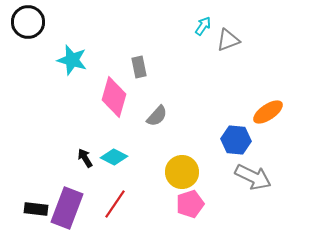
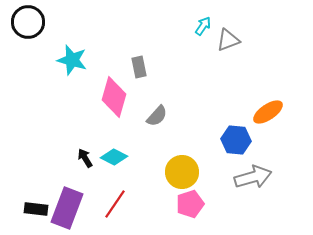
gray arrow: rotated 42 degrees counterclockwise
